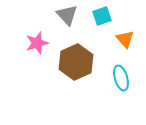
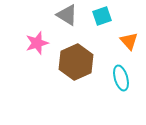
gray triangle: rotated 15 degrees counterclockwise
orange triangle: moved 4 px right, 2 px down
